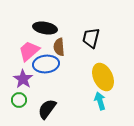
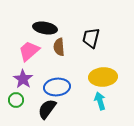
blue ellipse: moved 11 px right, 23 px down
yellow ellipse: rotated 68 degrees counterclockwise
green circle: moved 3 px left
